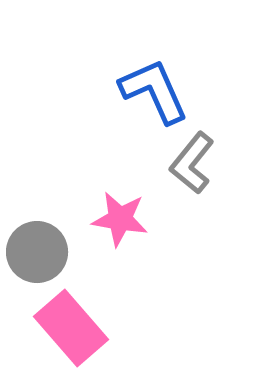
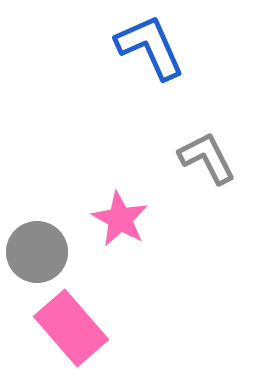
blue L-shape: moved 4 px left, 44 px up
gray L-shape: moved 15 px right, 5 px up; rotated 114 degrees clockwise
pink star: rotated 20 degrees clockwise
